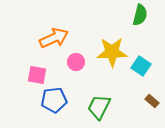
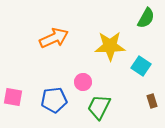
green semicircle: moved 6 px right, 3 px down; rotated 15 degrees clockwise
yellow star: moved 2 px left, 6 px up
pink circle: moved 7 px right, 20 px down
pink square: moved 24 px left, 22 px down
brown rectangle: rotated 32 degrees clockwise
